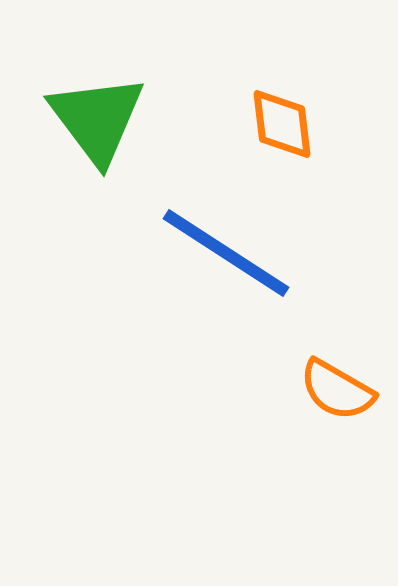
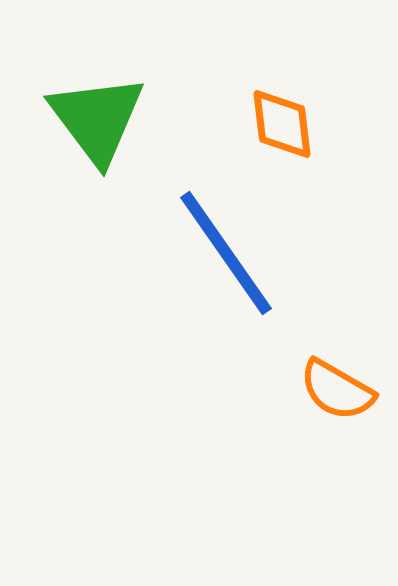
blue line: rotated 22 degrees clockwise
